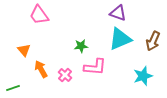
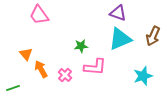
brown arrow: moved 5 px up
orange triangle: moved 2 px right, 4 px down
